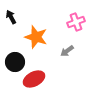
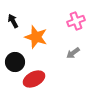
black arrow: moved 2 px right, 4 px down
pink cross: moved 1 px up
gray arrow: moved 6 px right, 2 px down
